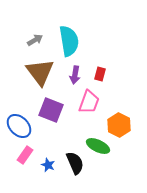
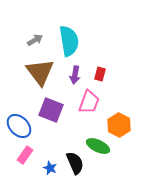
blue star: moved 2 px right, 3 px down
